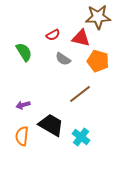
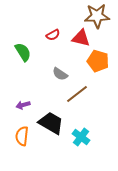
brown star: moved 1 px left, 1 px up
green semicircle: moved 1 px left
gray semicircle: moved 3 px left, 15 px down
brown line: moved 3 px left
black trapezoid: moved 2 px up
